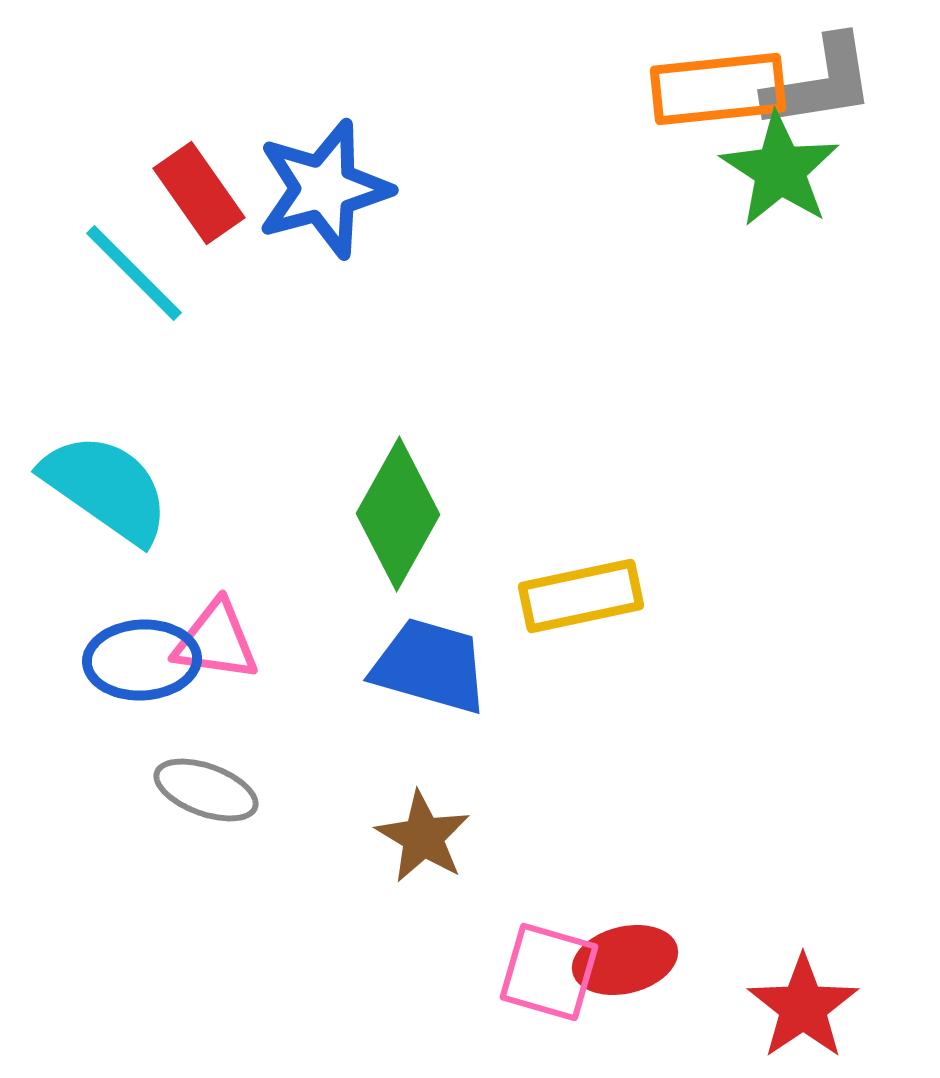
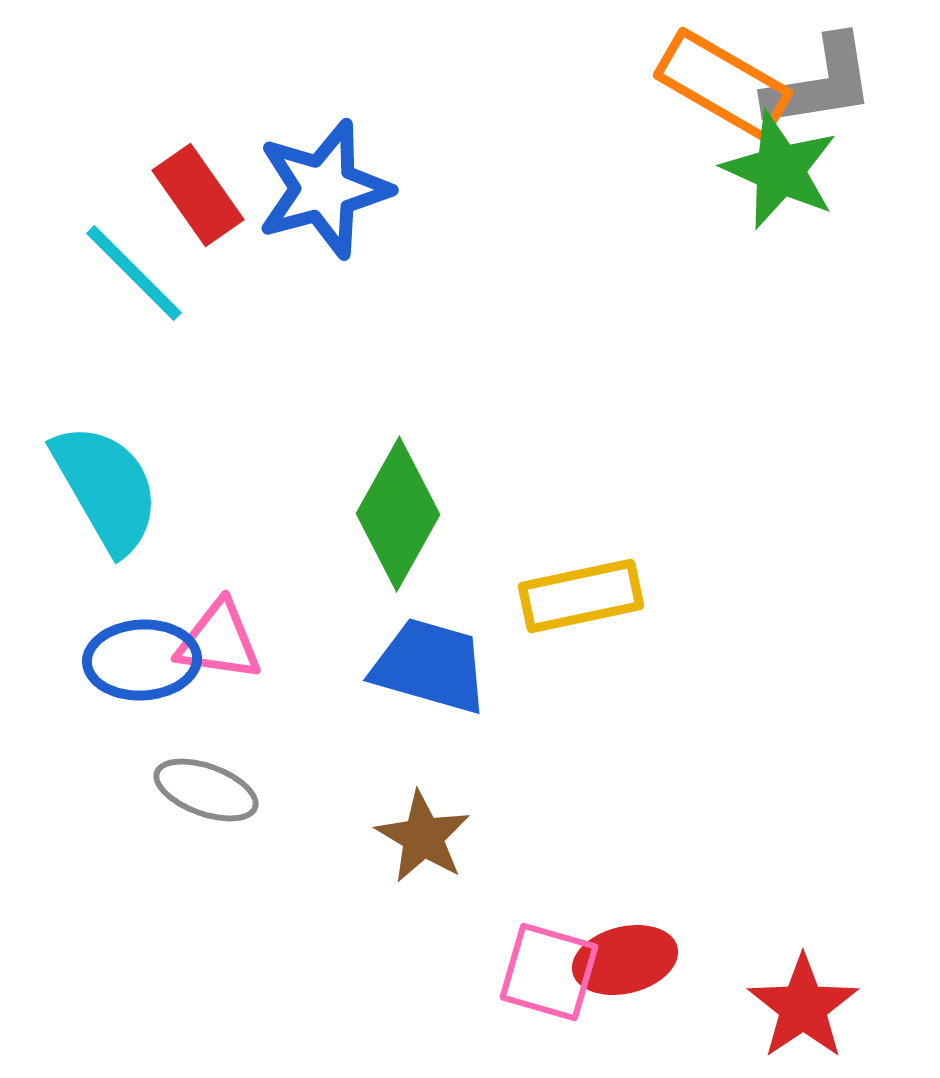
orange rectangle: moved 5 px right, 5 px up; rotated 36 degrees clockwise
green star: rotated 9 degrees counterclockwise
red rectangle: moved 1 px left, 2 px down
cyan semicircle: rotated 25 degrees clockwise
pink triangle: moved 3 px right
